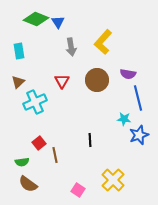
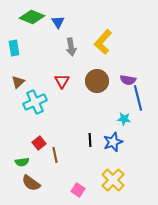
green diamond: moved 4 px left, 2 px up
cyan rectangle: moved 5 px left, 3 px up
purple semicircle: moved 6 px down
brown circle: moved 1 px down
blue star: moved 26 px left, 7 px down
brown semicircle: moved 3 px right, 1 px up
